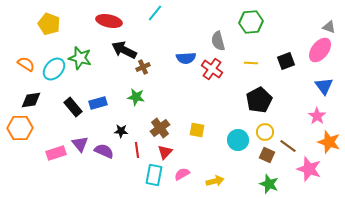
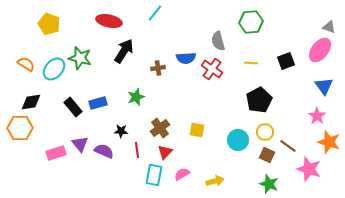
black arrow at (124, 50): moved 1 px down; rotated 95 degrees clockwise
brown cross at (143, 67): moved 15 px right, 1 px down; rotated 16 degrees clockwise
green star at (136, 97): rotated 30 degrees counterclockwise
black diamond at (31, 100): moved 2 px down
